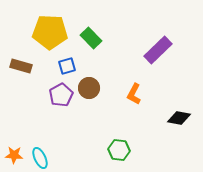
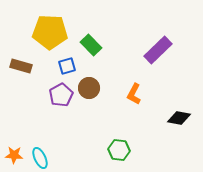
green rectangle: moved 7 px down
